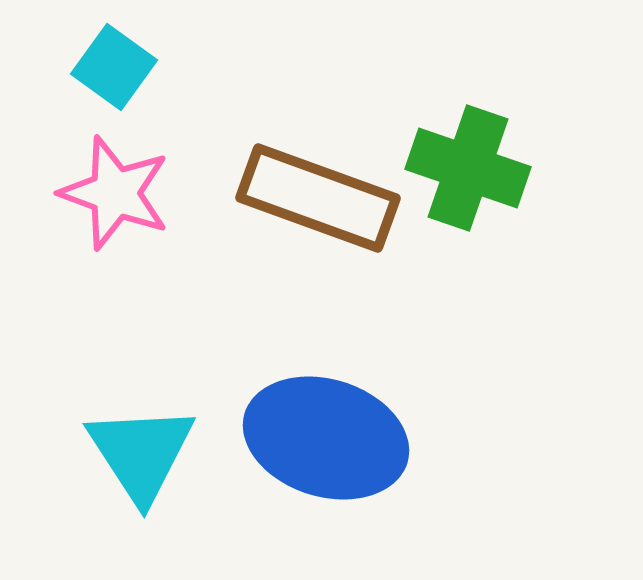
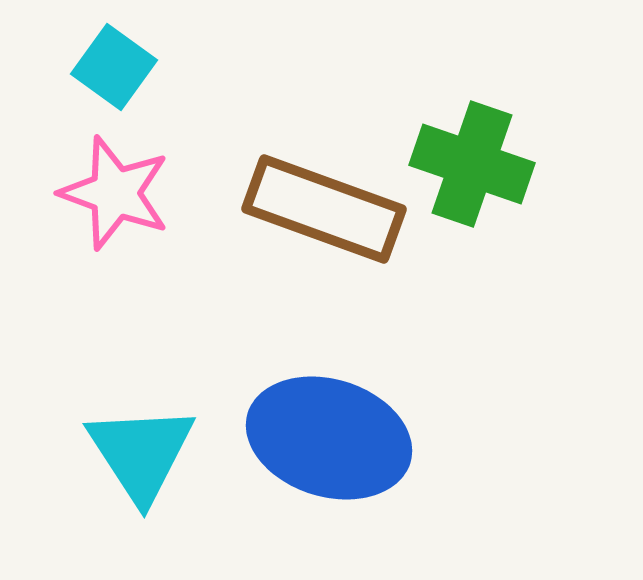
green cross: moved 4 px right, 4 px up
brown rectangle: moved 6 px right, 11 px down
blue ellipse: moved 3 px right
